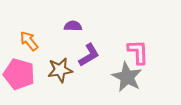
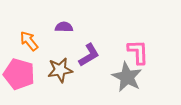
purple semicircle: moved 9 px left, 1 px down
